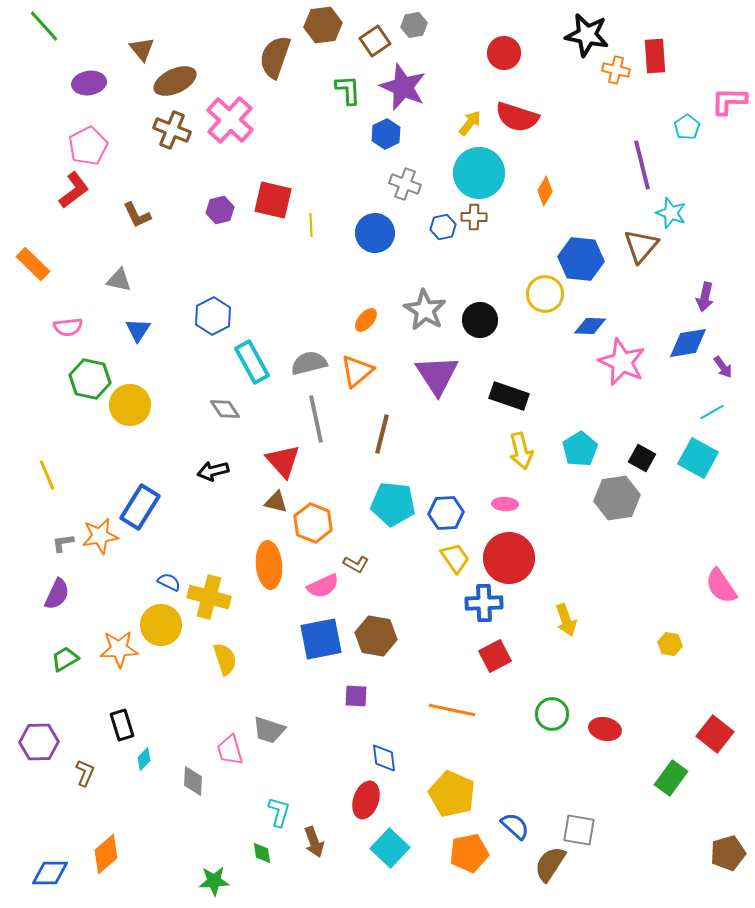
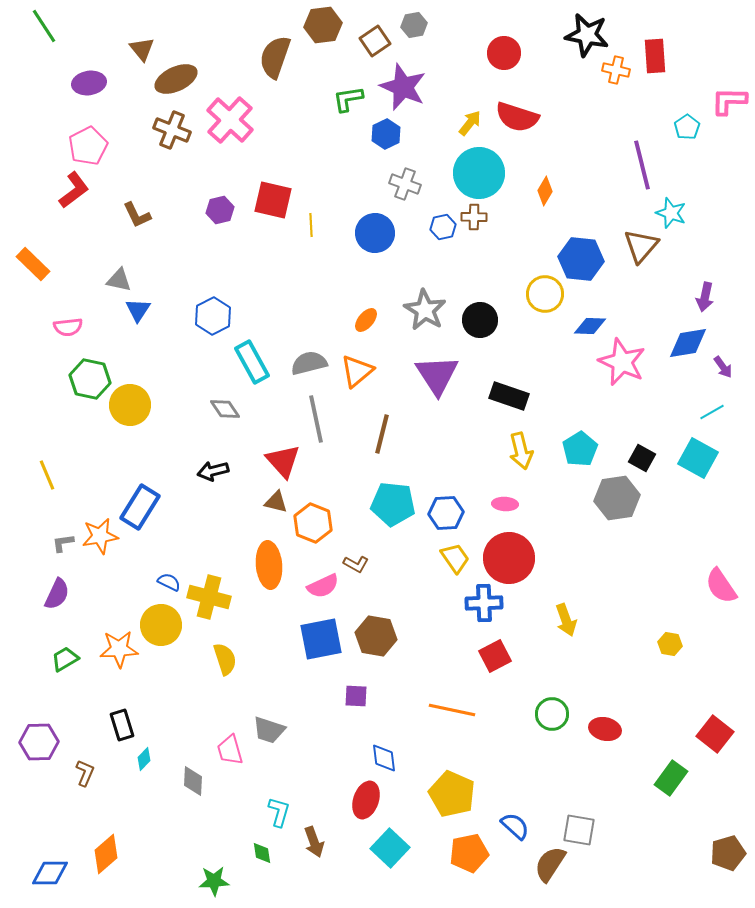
green line at (44, 26): rotated 9 degrees clockwise
brown ellipse at (175, 81): moved 1 px right, 2 px up
green L-shape at (348, 90): moved 9 px down; rotated 96 degrees counterclockwise
blue triangle at (138, 330): moved 20 px up
